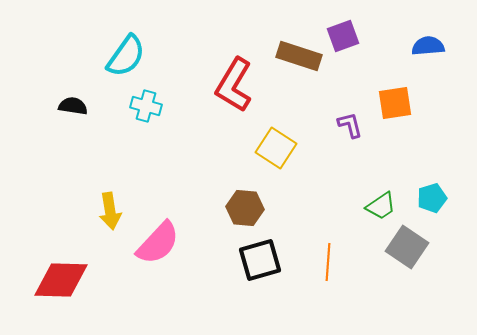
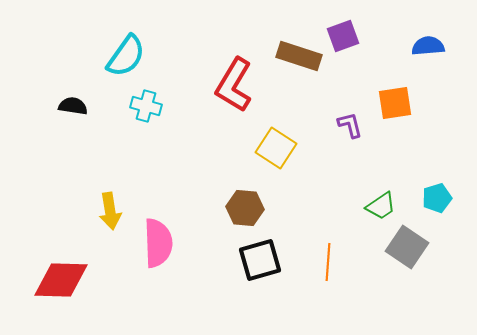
cyan pentagon: moved 5 px right
pink semicircle: rotated 45 degrees counterclockwise
